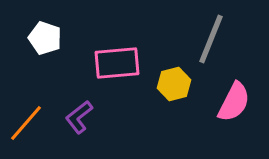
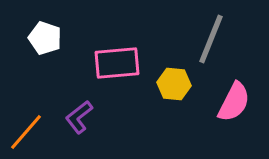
yellow hexagon: rotated 20 degrees clockwise
orange line: moved 9 px down
